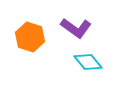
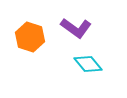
cyan diamond: moved 2 px down
